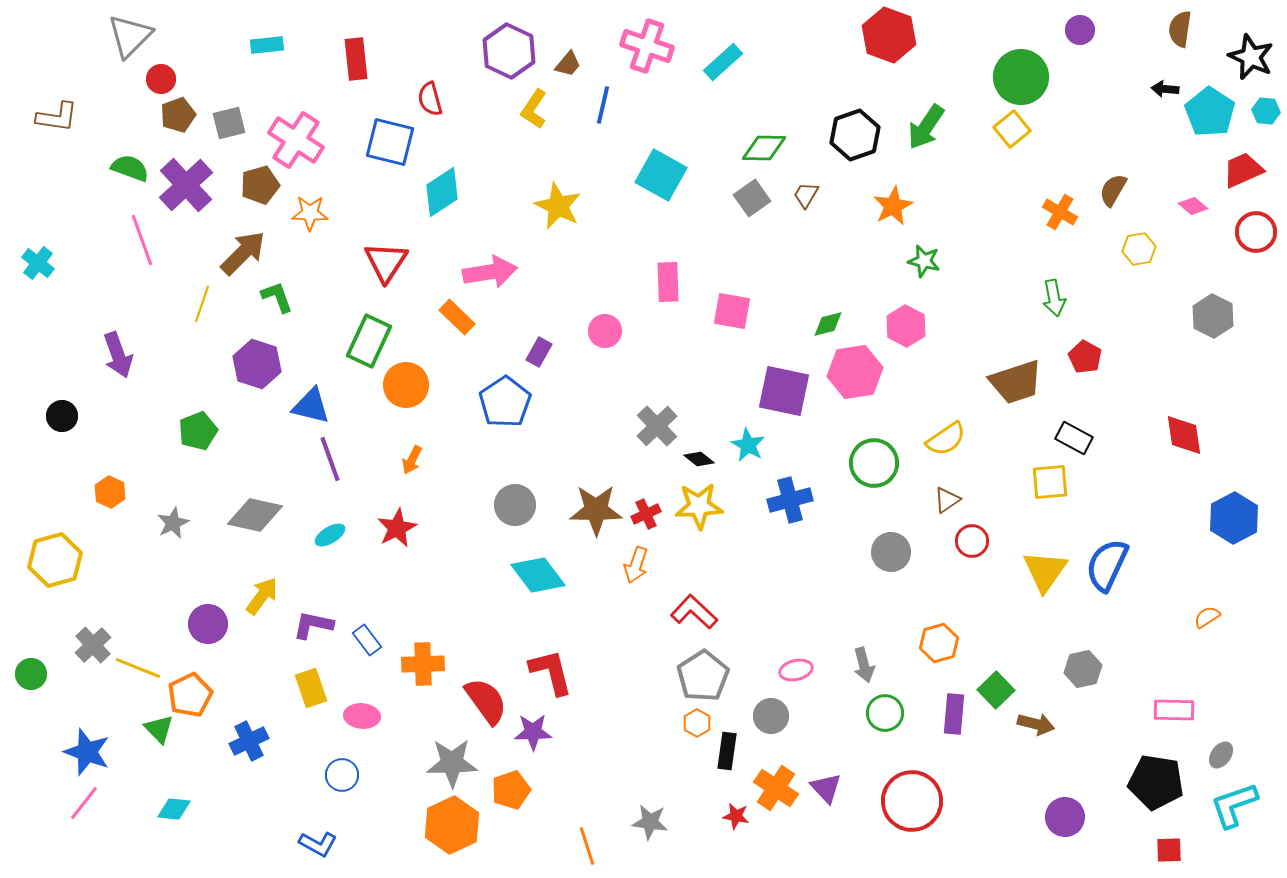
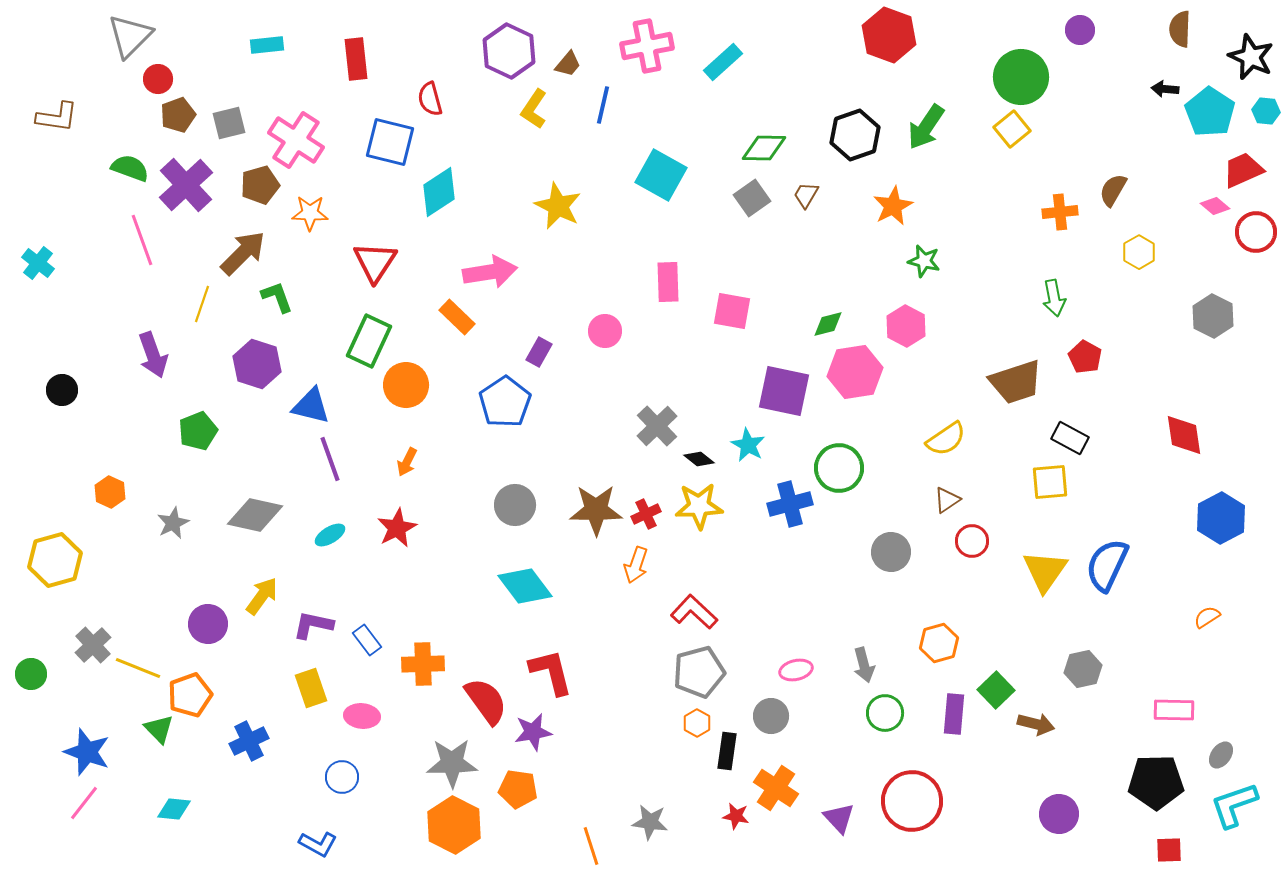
brown semicircle at (1180, 29): rotated 6 degrees counterclockwise
pink cross at (647, 46): rotated 30 degrees counterclockwise
red circle at (161, 79): moved 3 px left
cyan diamond at (442, 192): moved 3 px left
pink diamond at (1193, 206): moved 22 px right
orange cross at (1060, 212): rotated 36 degrees counterclockwise
yellow hexagon at (1139, 249): moved 3 px down; rotated 20 degrees counterclockwise
red triangle at (386, 262): moved 11 px left
purple arrow at (118, 355): moved 35 px right
black circle at (62, 416): moved 26 px up
black rectangle at (1074, 438): moved 4 px left
orange arrow at (412, 460): moved 5 px left, 2 px down
green circle at (874, 463): moved 35 px left, 5 px down
blue cross at (790, 500): moved 4 px down
blue hexagon at (1234, 518): moved 13 px left
cyan diamond at (538, 575): moved 13 px left, 11 px down
gray pentagon at (703, 676): moved 4 px left, 4 px up; rotated 18 degrees clockwise
orange pentagon at (190, 695): rotated 6 degrees clockwise
purple star at (533, 732): rotated 9 degrees counterclockwise
blue circle at (342, 775): moved 2 px down
black pentagon at (1156, 782): rotated 10 degrees counterclockwise
purple triangle at (826, 788): moved 13 px right, 30 px down
orange pentagon at (511, 790): moved 7 px right, 1 px up; rotated 27 degrees clockwise
purple circle at (1065, 817): moved 6 px left, 3 px up
orange hexagon at (452, 825): moved 2 px right; rotated 8 degrees counterclockwise
orange line at (587, 846): moved 4 px right
